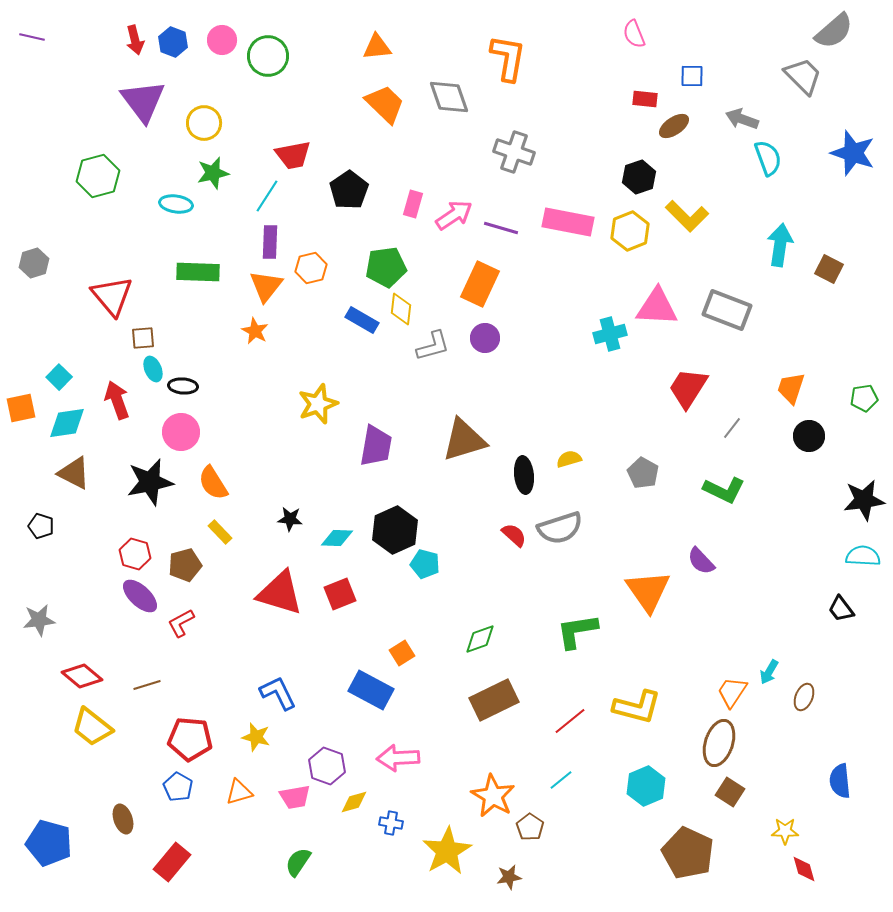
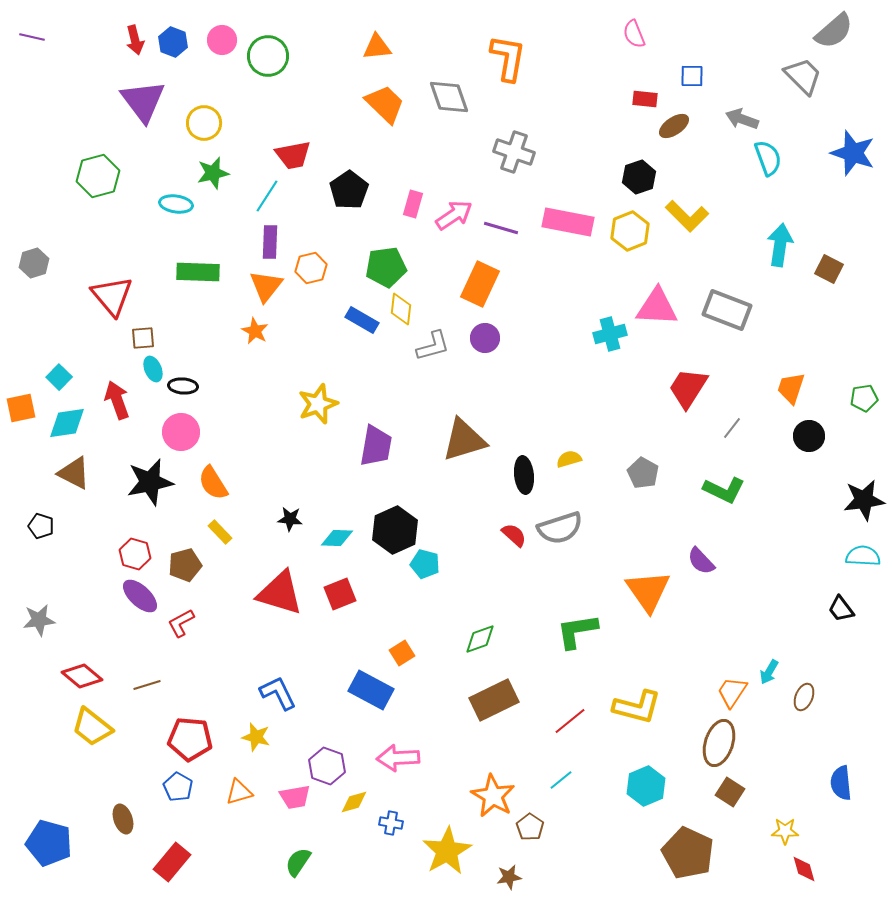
blue semicircle at (840, 781): moved 1 px right, 2 px down
